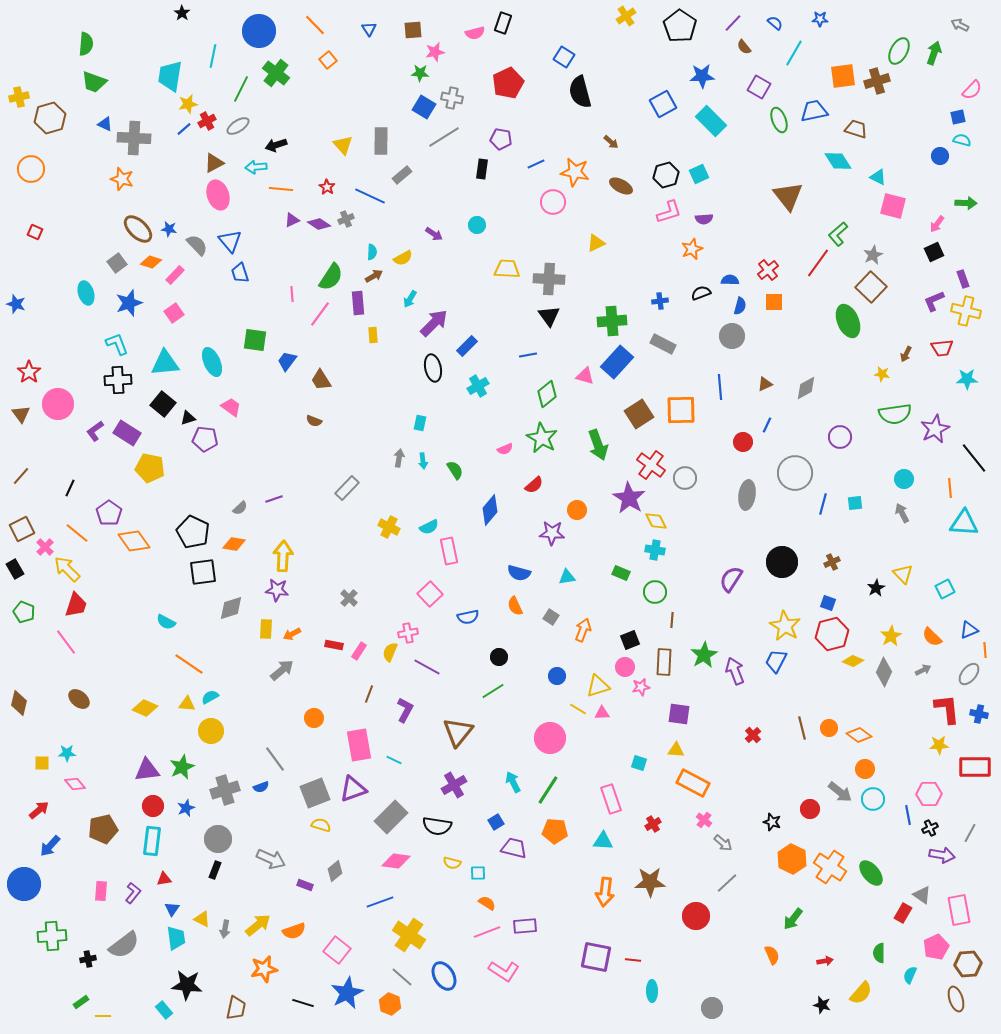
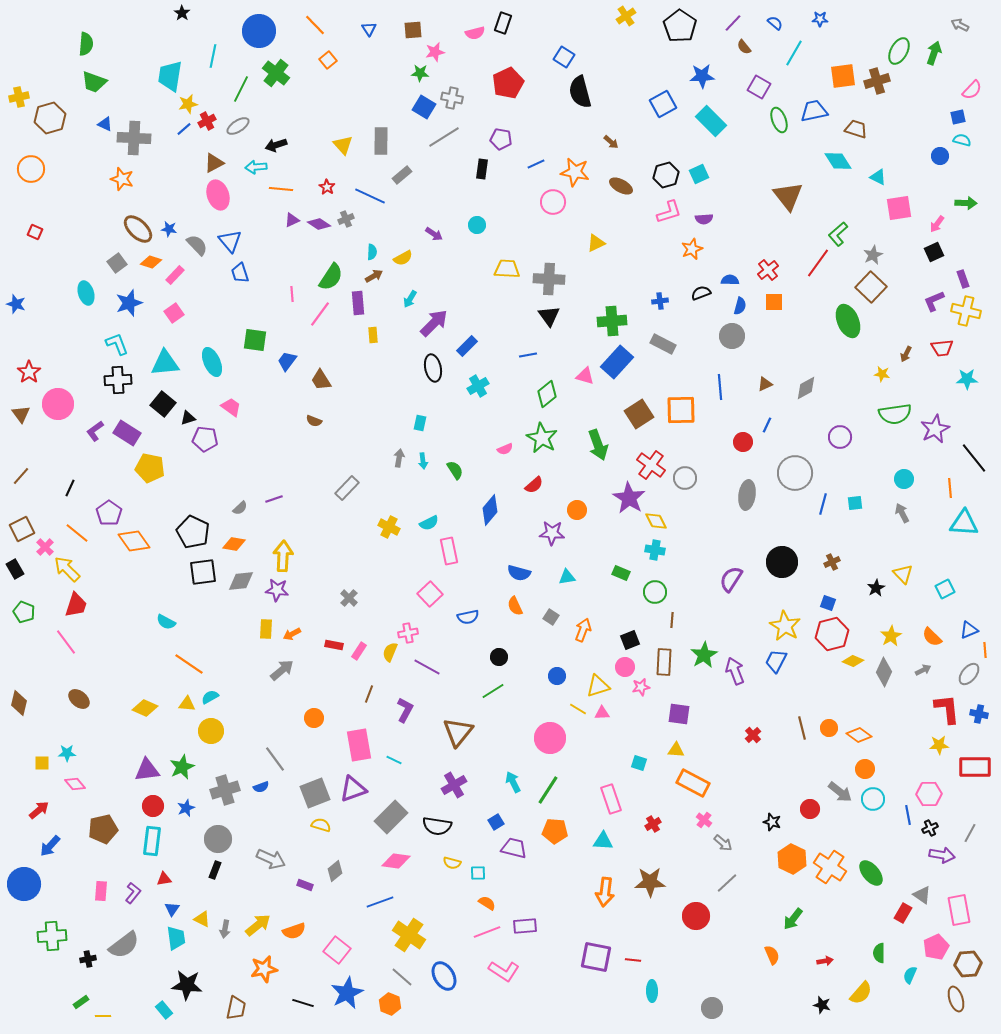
pink square at (893, 206): moved 6 px right, 2 px down; rotated 24 degrees counterclockwise
cyan semicircle at (429, 527): moved 4 px up
gray diamond at (231, 608): moved 10 px right, 27 px up; rotated 12 degrees clockwise
